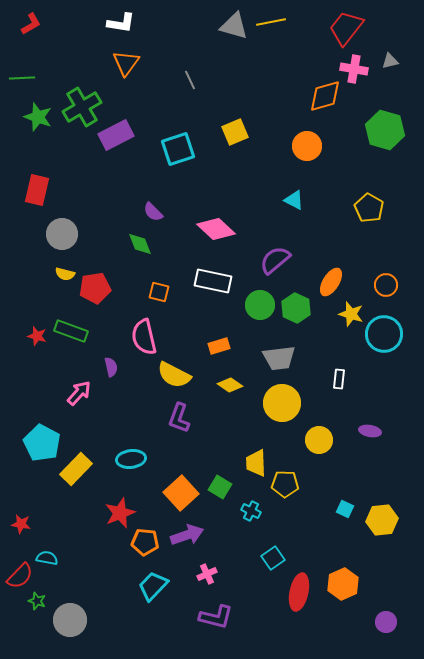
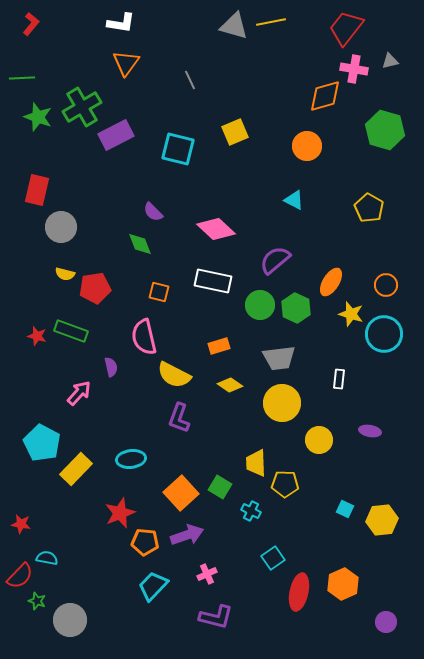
red L-shape at (31, 24): rotated 20 degrees counterclockwise
cyan square at (178, 149): rotated 32 degrees clockwise
gray circle at (62, 234): moved 1 px left, 7 px up
